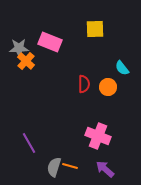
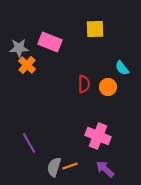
orange cross: moved 1 px right, 4 px down
orange line: rotated 35 degrees counterclockwise
